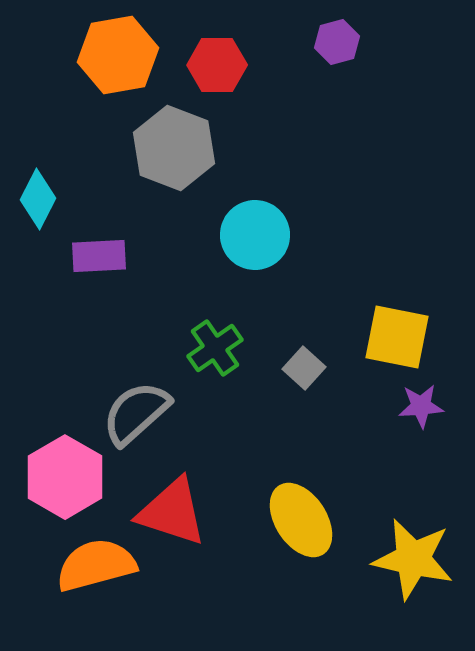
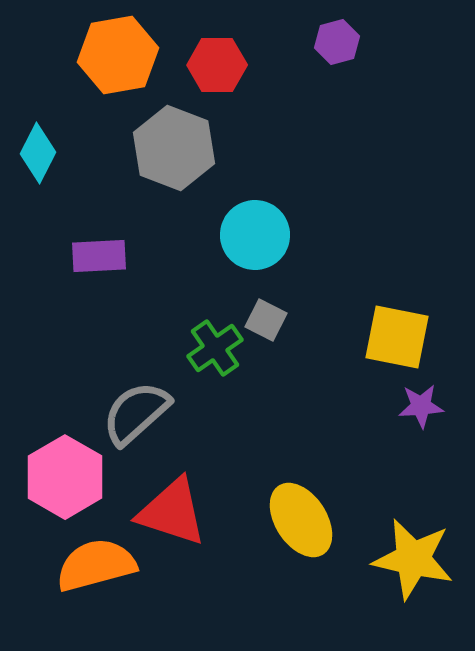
cyan diamond: moved 46 px up
gray square: moved 38 px left, 48 px up; rotated 15 degrees counterclockwise
